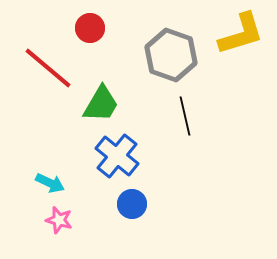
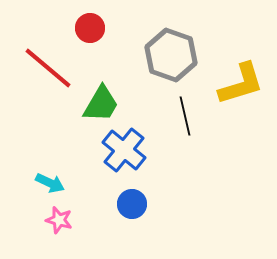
yellow L-shape: moved 50 px down
blue cross: moved 7 px right, 6 px up
